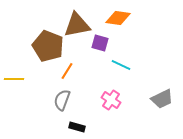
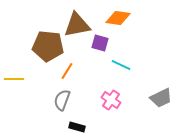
brown pentagon: rotated 16 degrees counterclockwise
gray trapezoid: moved 1 px left, 1 px up
